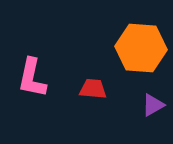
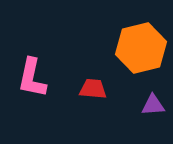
orange hexagon: rotated 18 degrees counterclockwise
purple triangle: rotated 25 degrees clockwise
